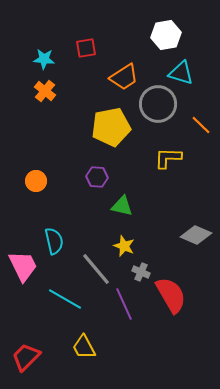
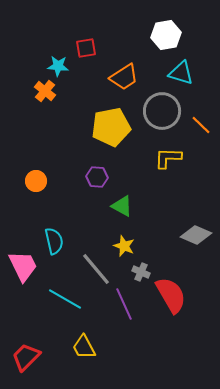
cyan star: moved 14 px right, 7 px down
gray circle: moved 4 px right, 7 px down
green triangle: rotated 15 degrees clockwise
